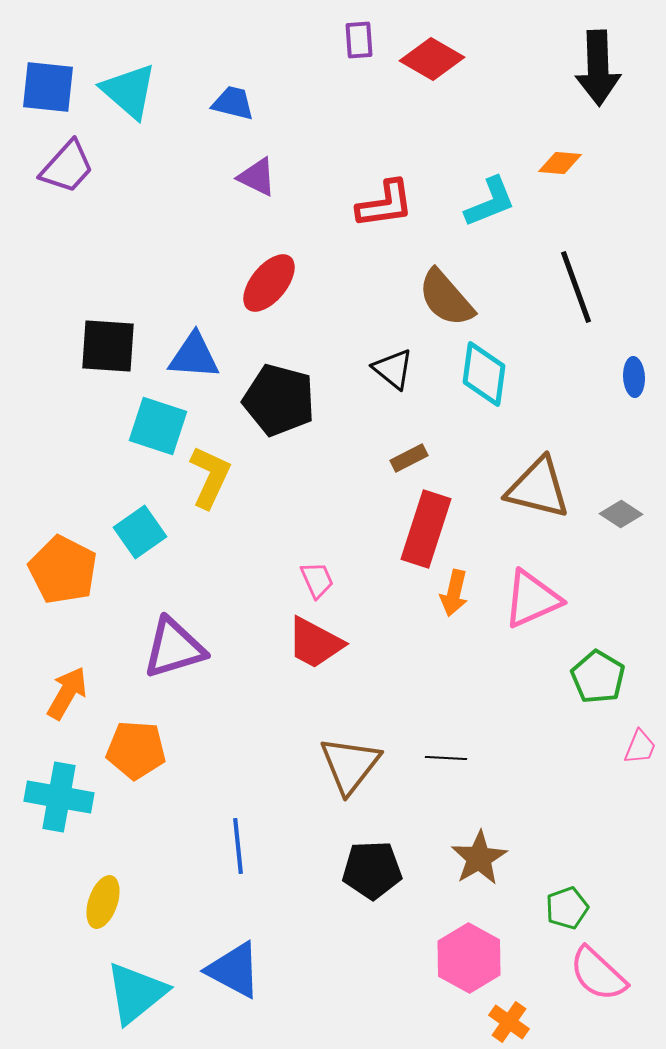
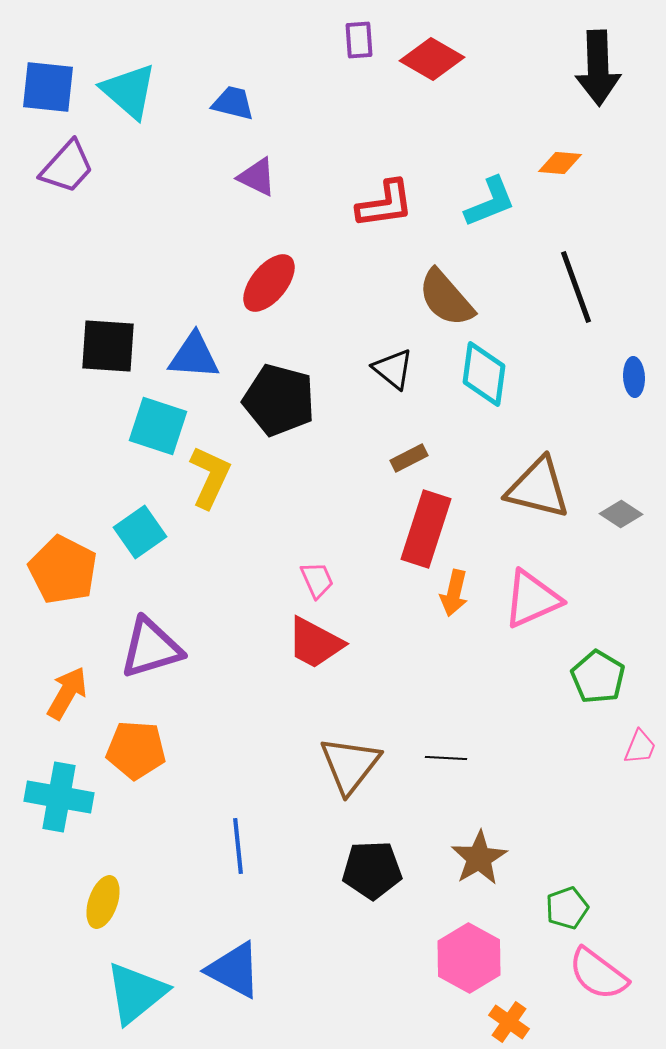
purple triangle at (174, 648): moved 23 px left
pink semicircle at (598, 974): rotated 6 degrees counterclockwise
